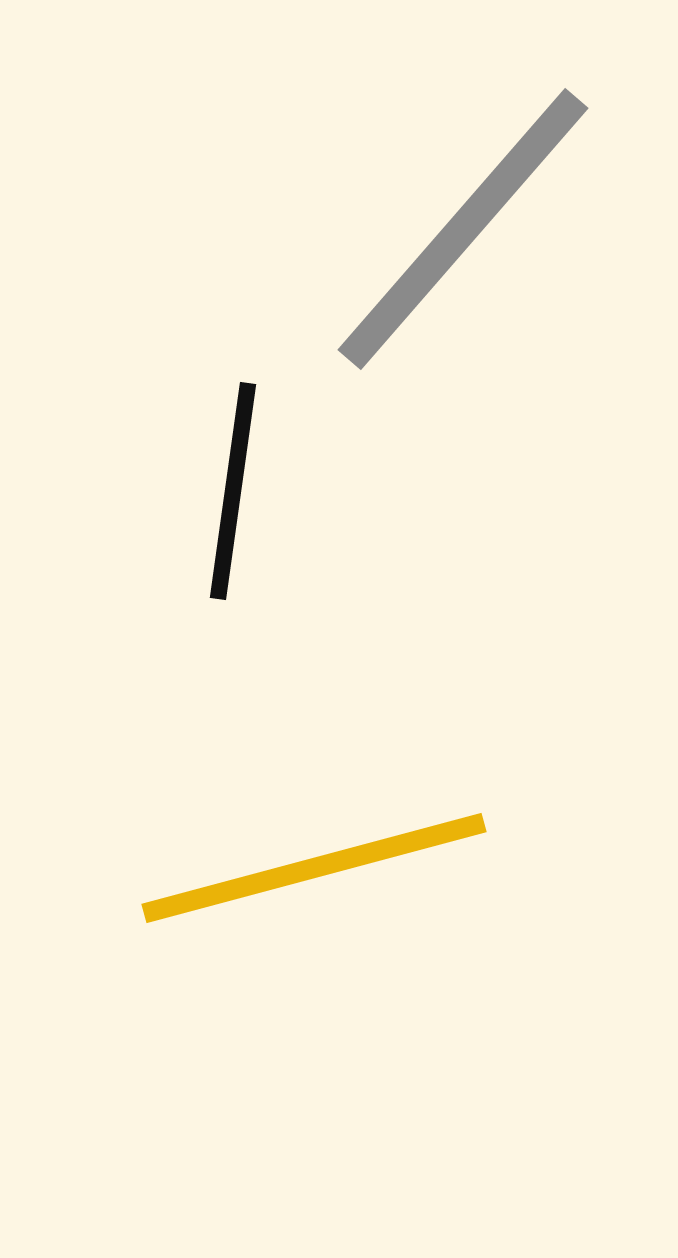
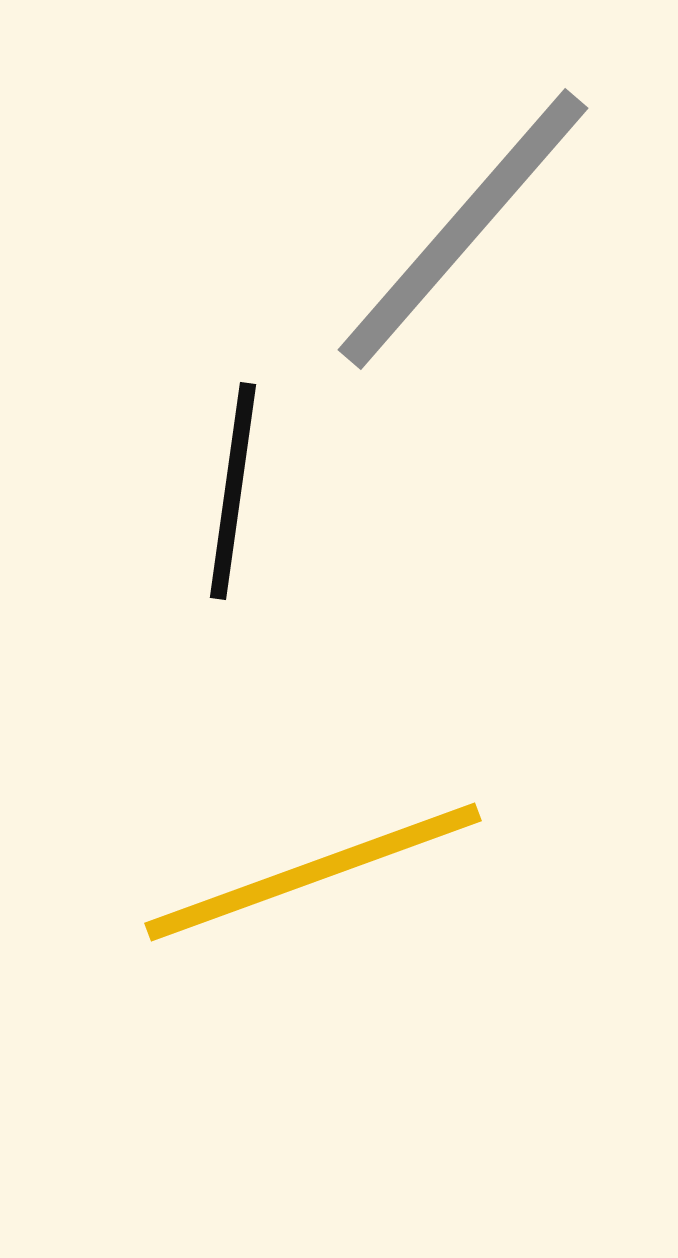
yellow line: moved 1 px left, 4 px down; rotated 5 degrees counterclockwise
